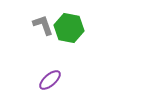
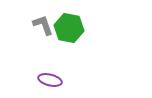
purple ellipse: rotated 55 degrees clockwise
